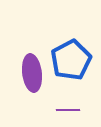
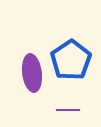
blue pentagon: rotated 6 degrees counterclockwise
